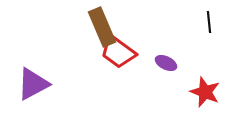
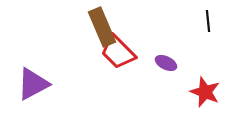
black line: moved 1 px left, 1 px up
red trapezoid: rotated 9 degrees clockwise
